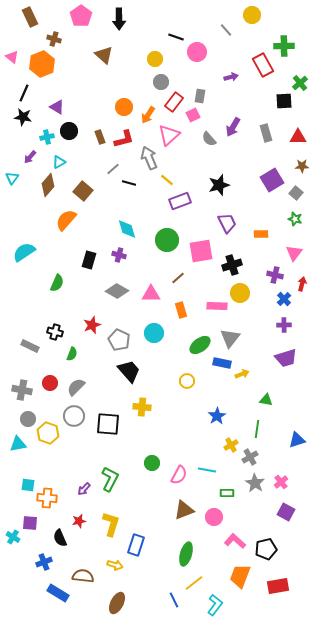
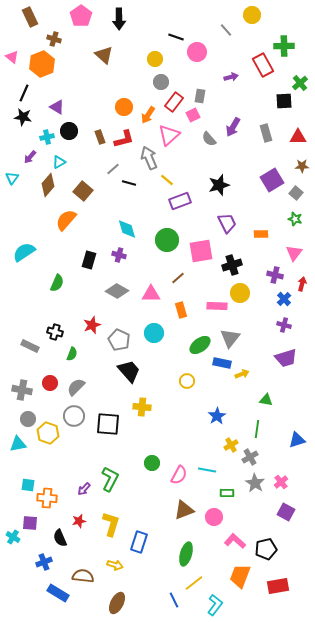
purple cross at (284, 325): rotated 16 degrees clockwise
blue rectangle at (136, 545): moved 3 px right, 3 px up
